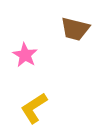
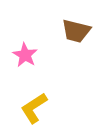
brown trapezoid: moved 1 px right, 2 px down
